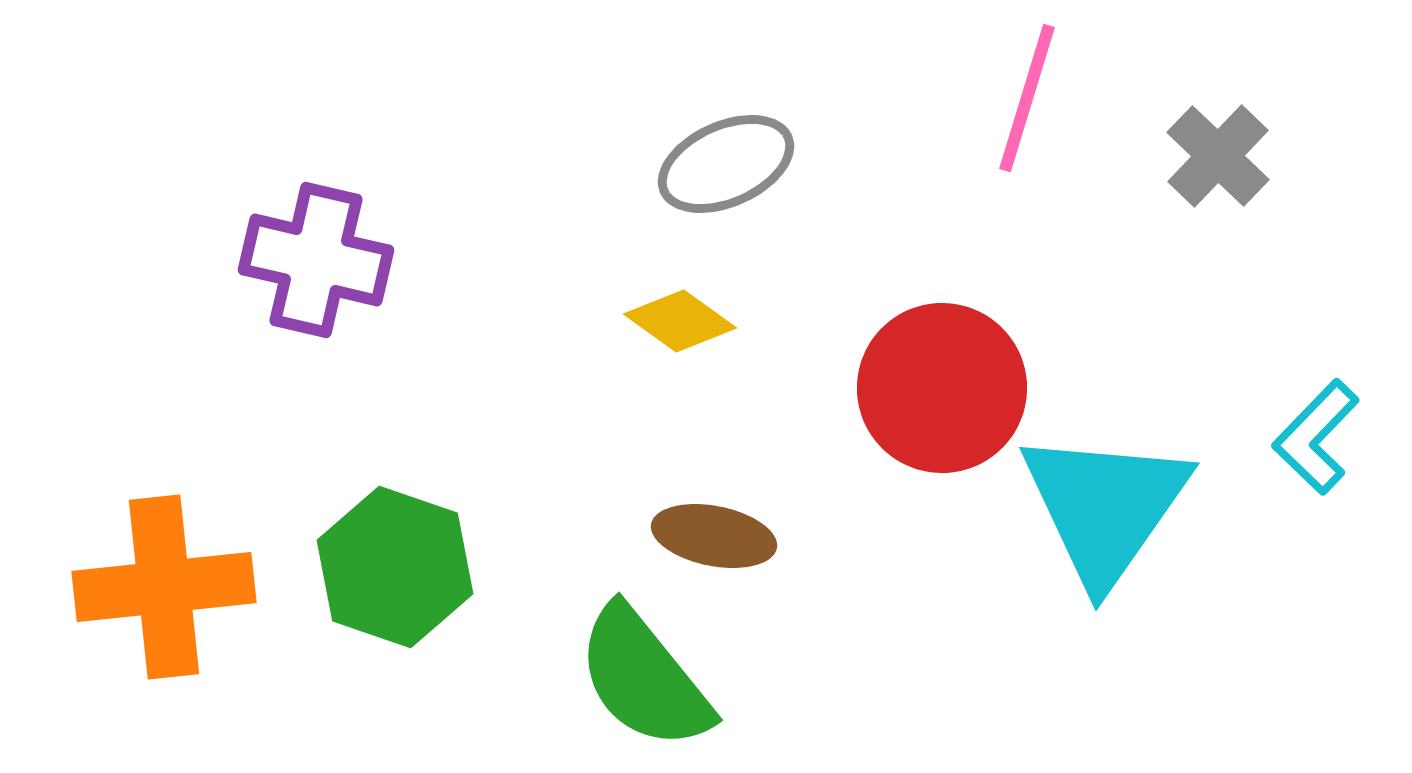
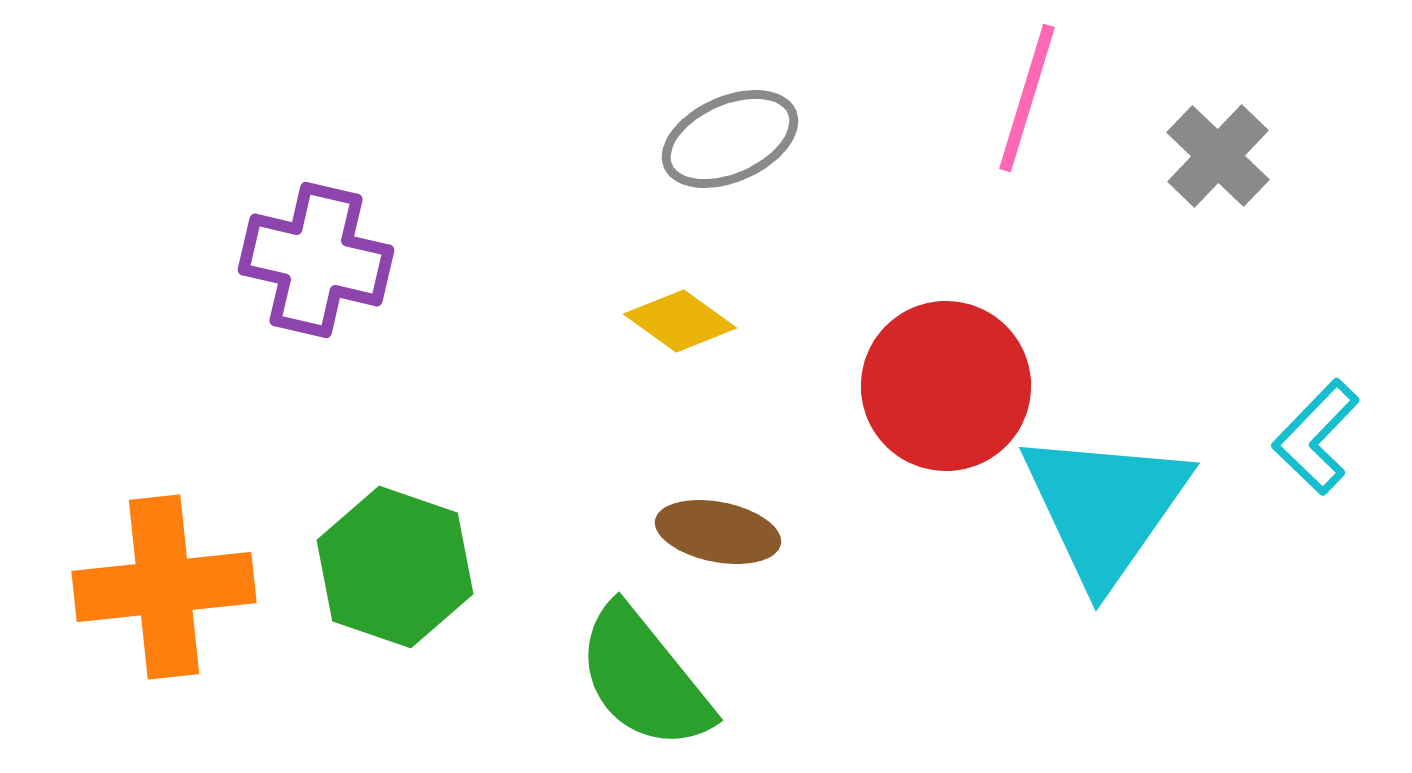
gray ellipse: moved 4 px right, 25 px up
red circle: moved 4 px right, 2 px up
brown ellipse: moved 4 px right, 4 px up
